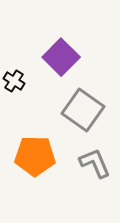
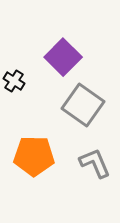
purple square: moved 2 px right
gray square: moved 5 px up
orange pentagon: moved 1 px left
